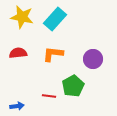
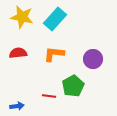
orange L-shape: moved 1 px right
